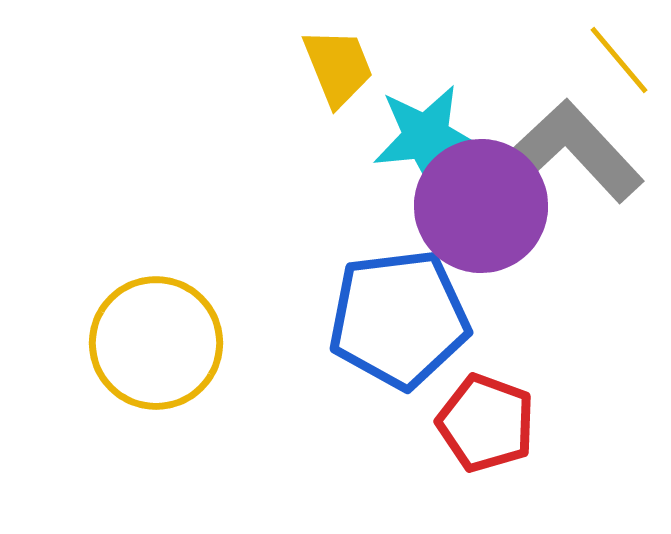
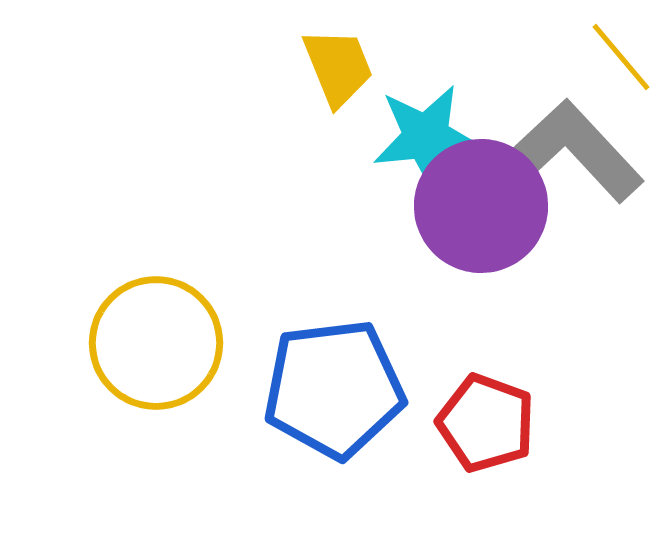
yellow line: moved 2 px right, 3 px up
blue pentagon: moved 65 px left, 70 px down
